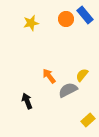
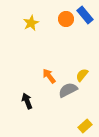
yellow star: rotated 14 degrees counterclockwise
yellow rectangle: moved 3 px left, 6 px down
